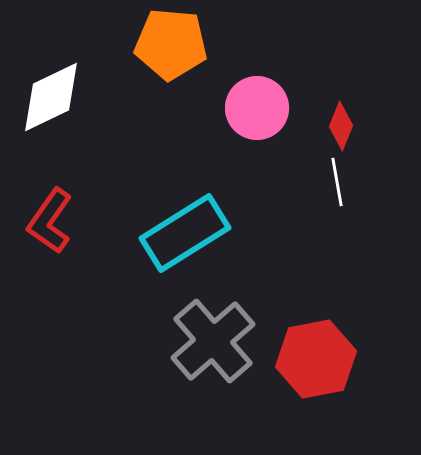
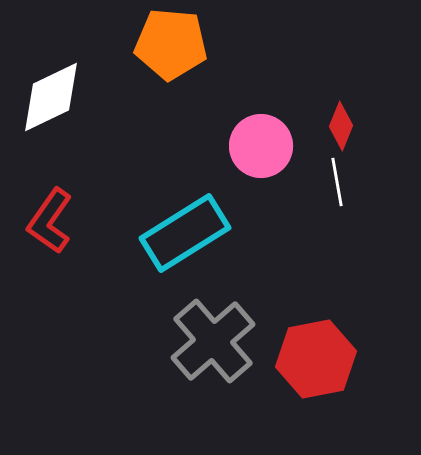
pink circle: moved 4 px right, 38 px down
